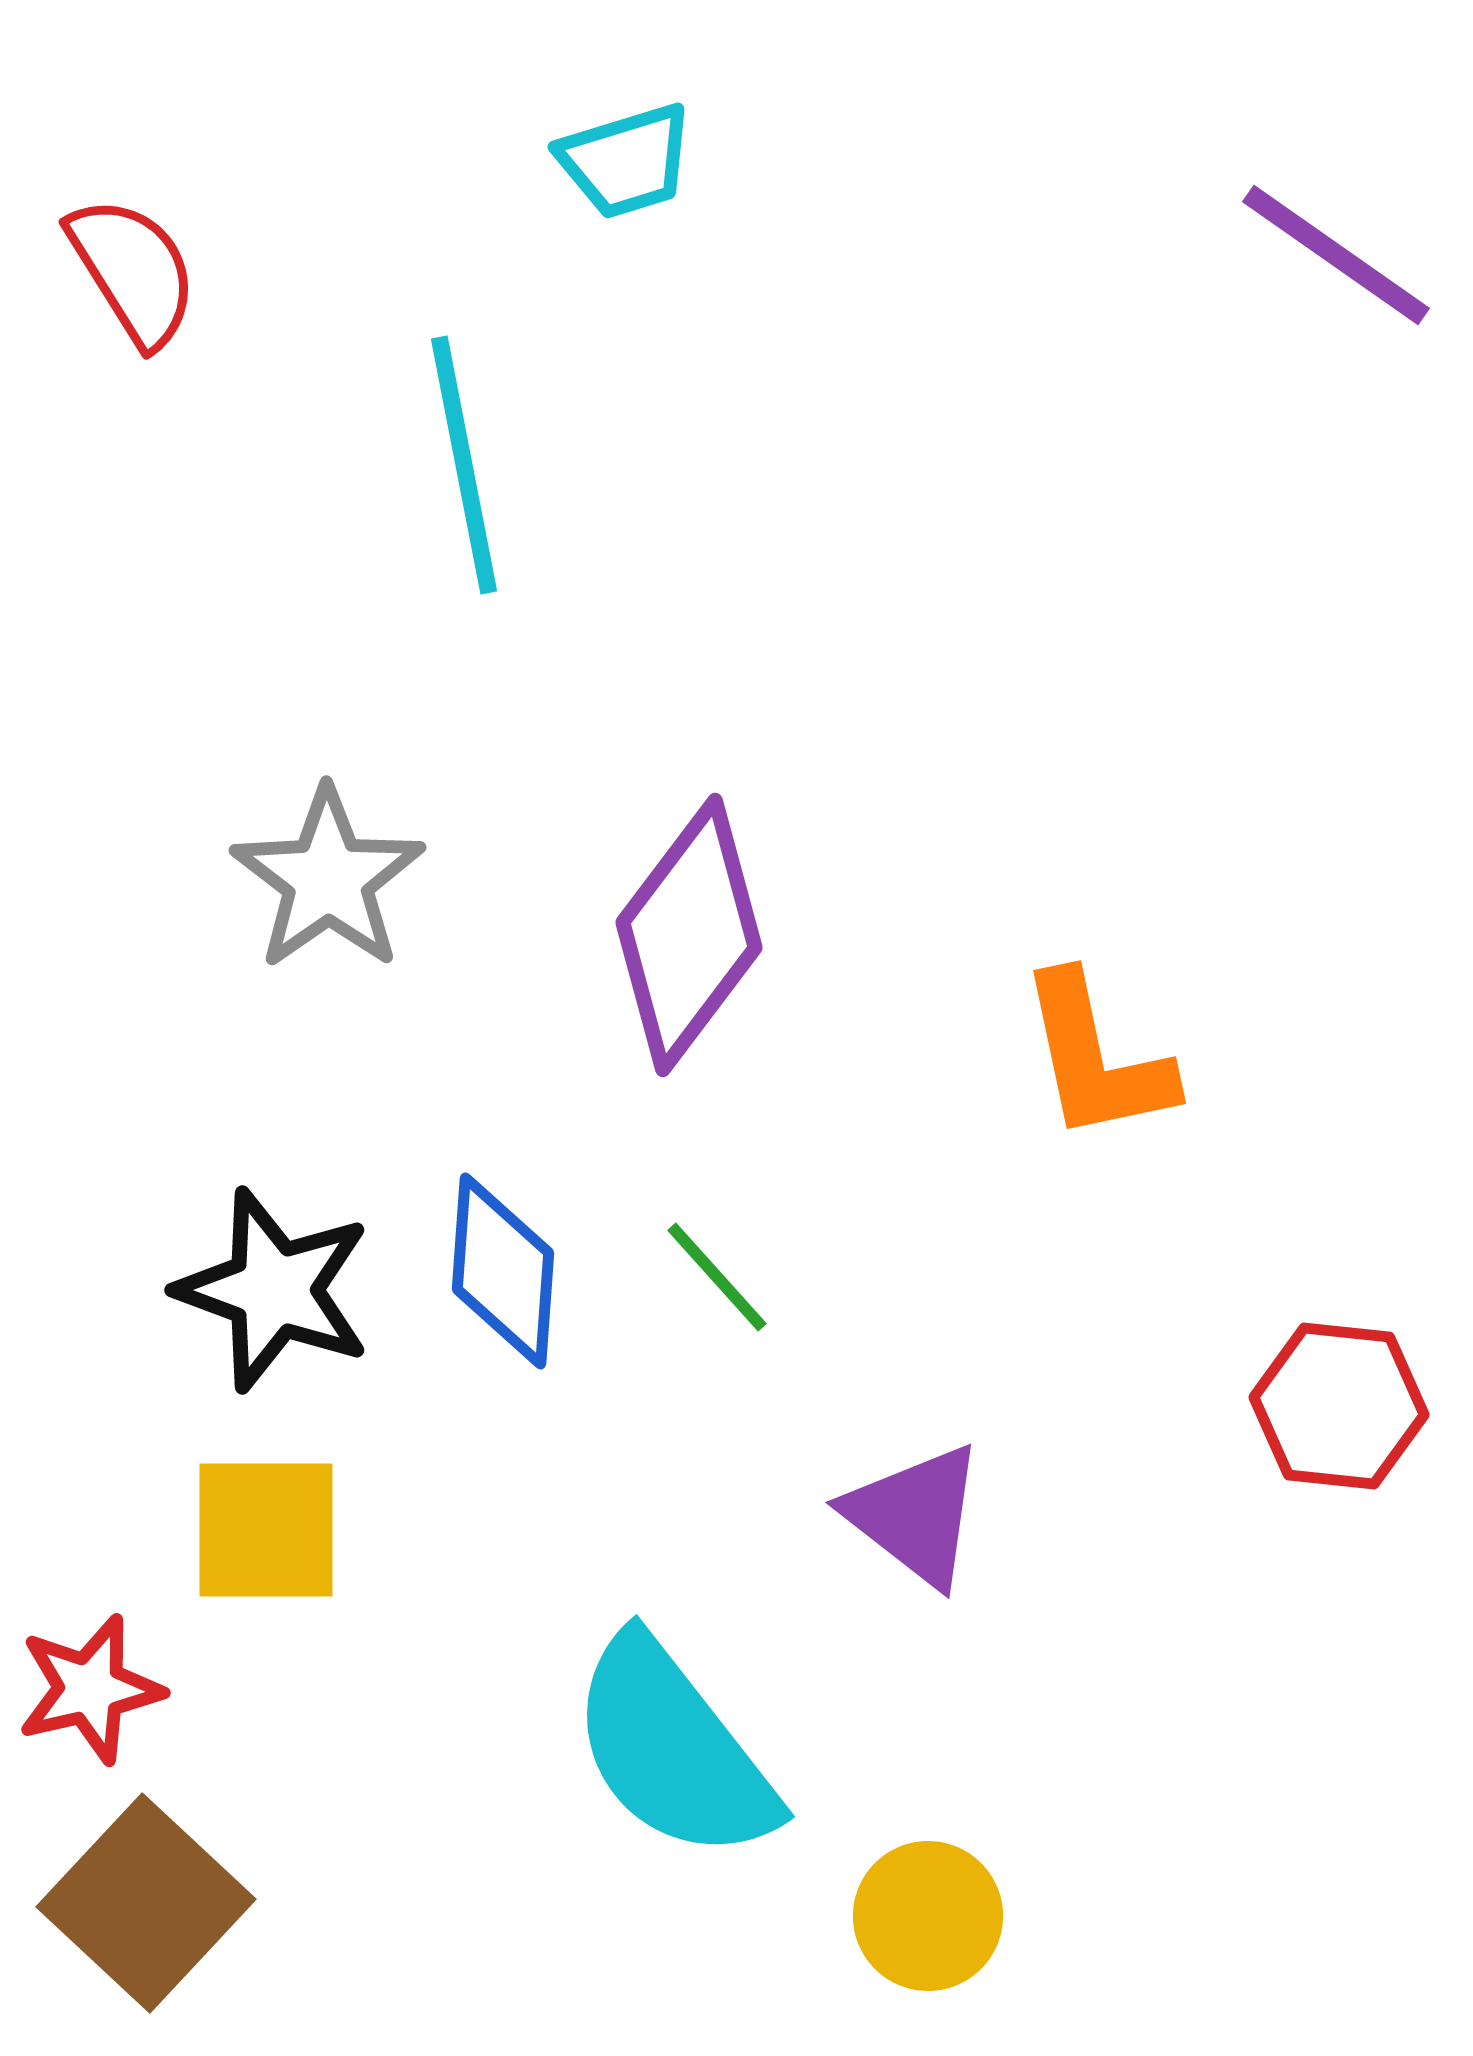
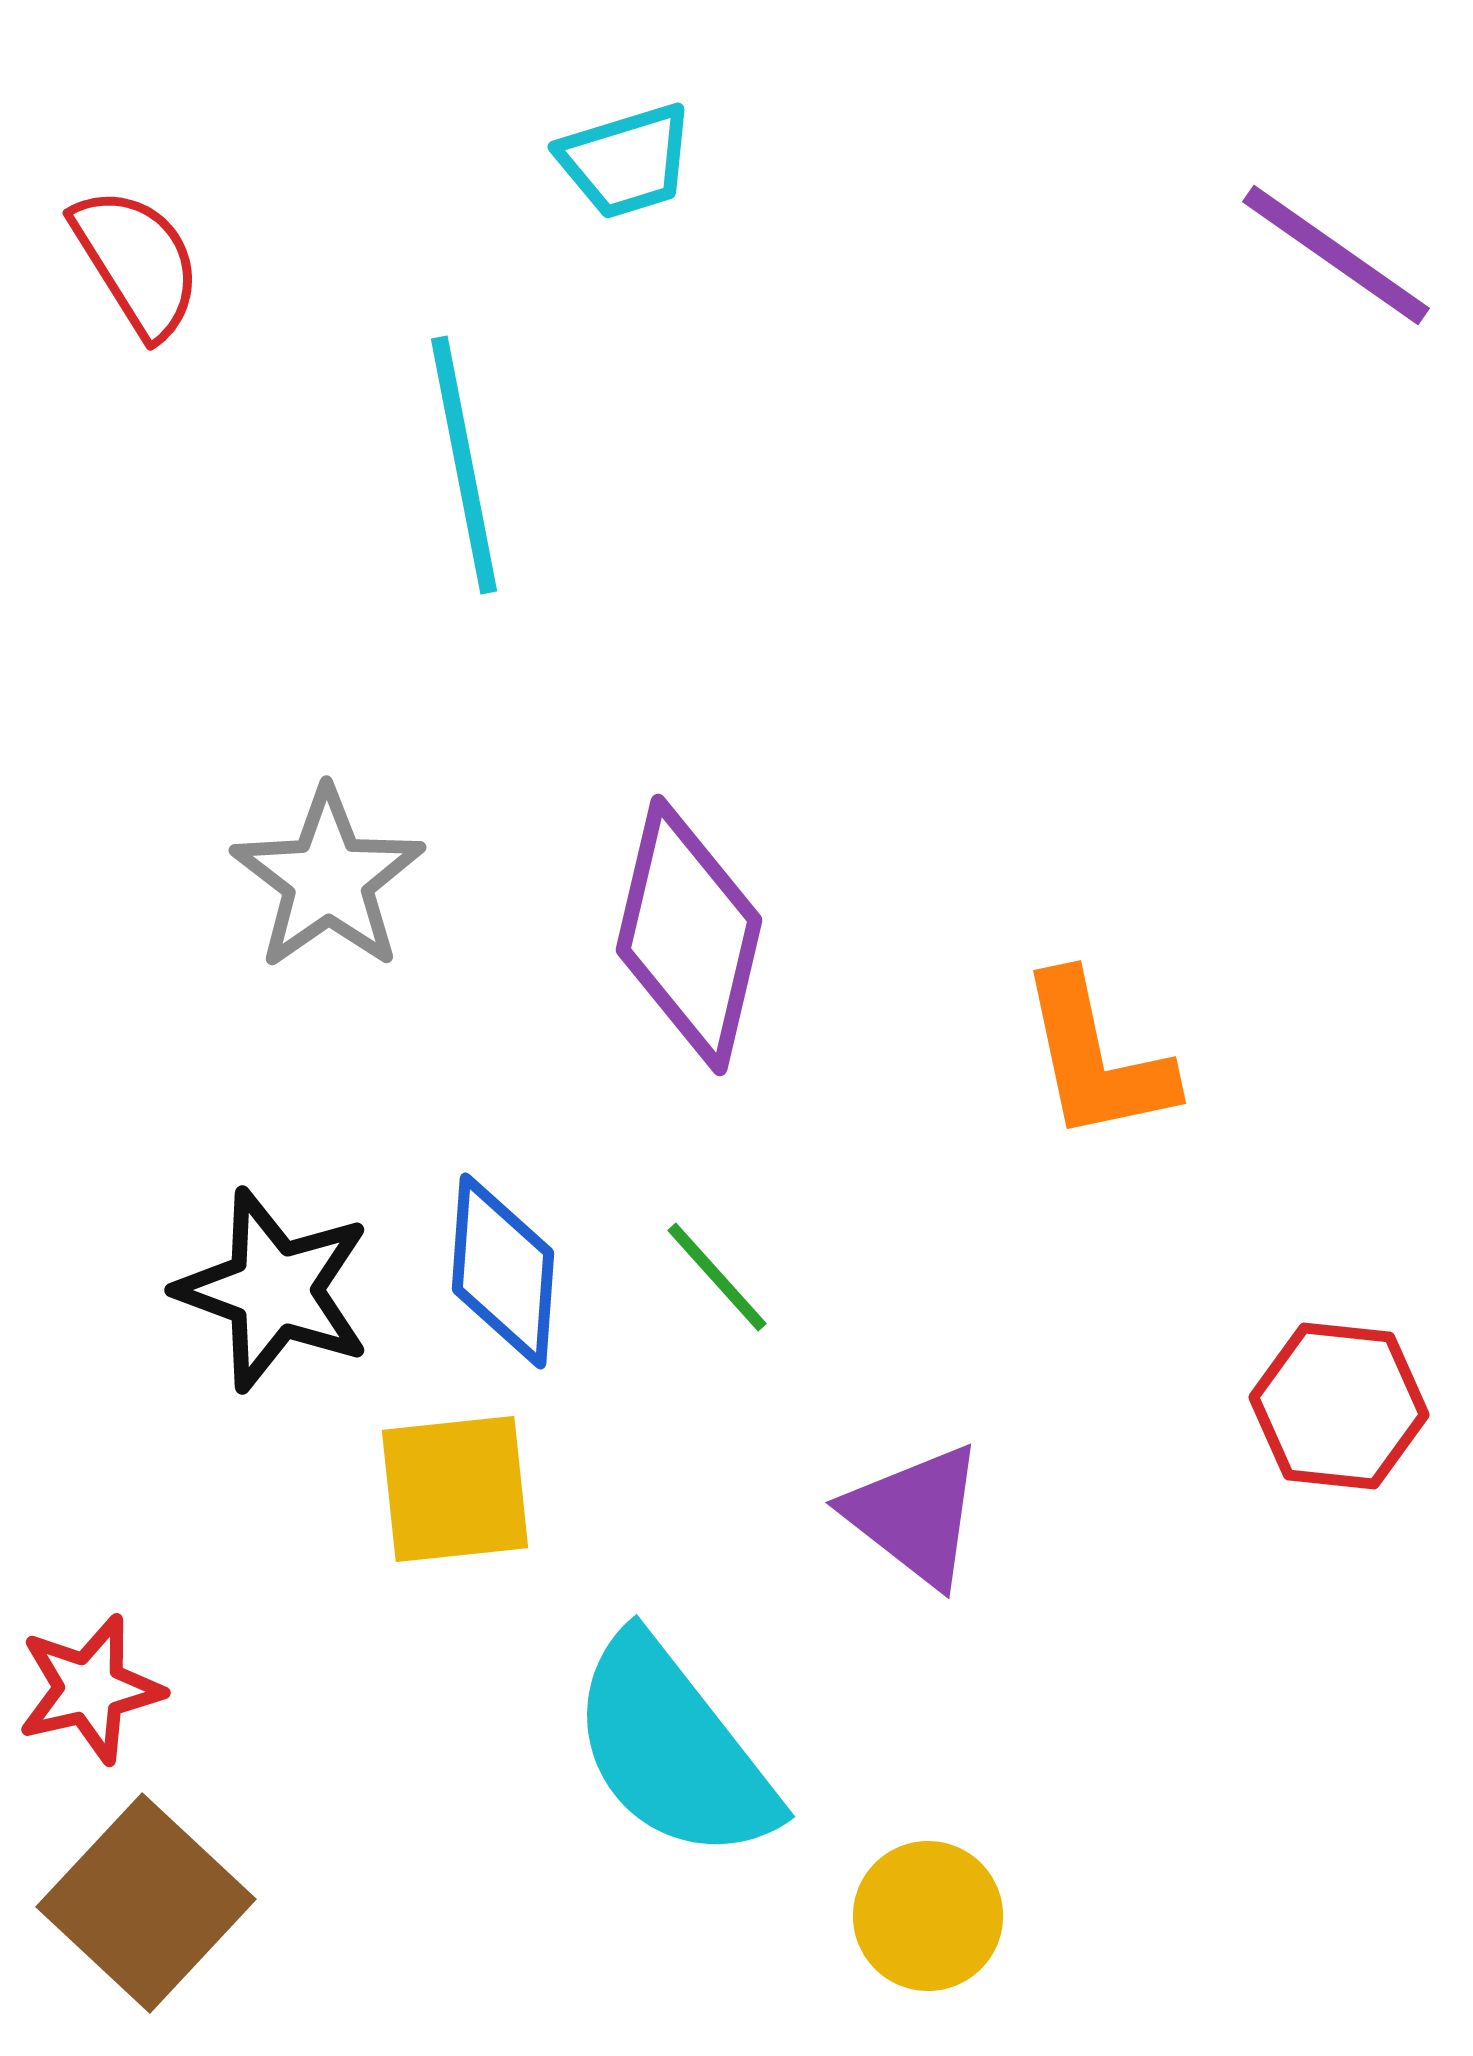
red semicircle: moved 4 px right, 9 px up
purple diamond: rotated 24 degrees counterclockwise
yellow square: moved 189 px right, 41 px up; rotated 6 degrees counterclockwise
